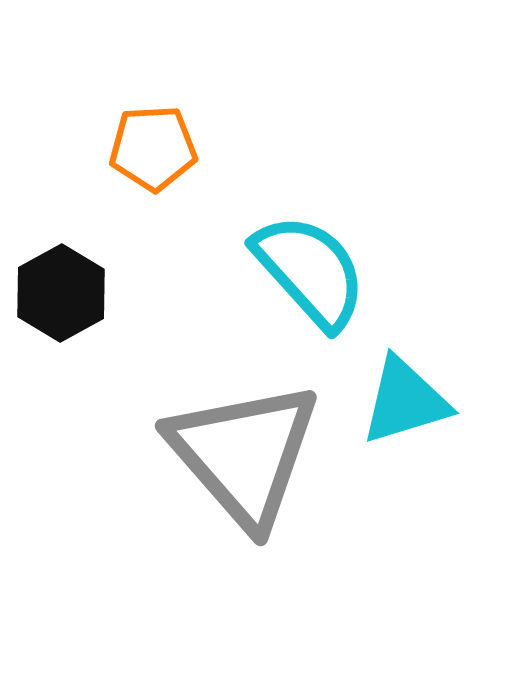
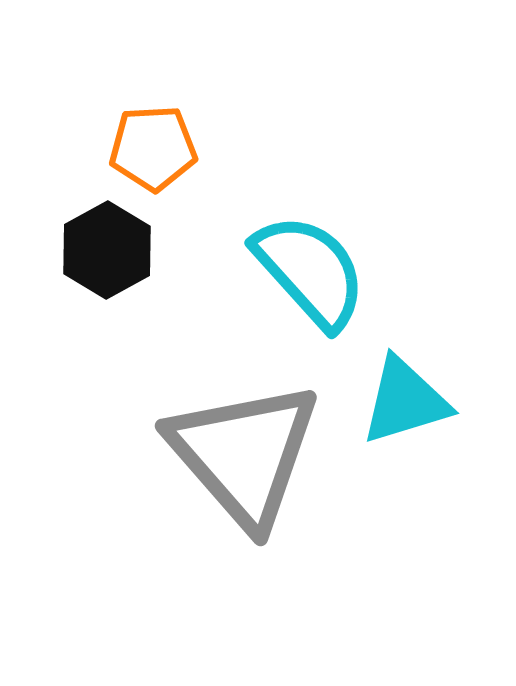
black hexagon: moved 46 px right, 43 px up
